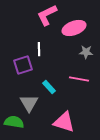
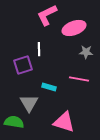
cyan rectangle: rotated 32 degrees counterclockwise
